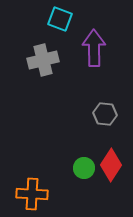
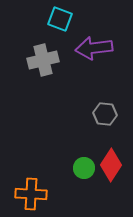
purple arrow: rotated 96 degrees counterclockwise
orange cross: moved 1 px left
